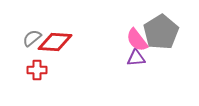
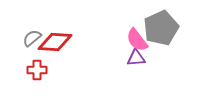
gray pentagon: moved 4 px up; rotated 8 degrees clockwise
